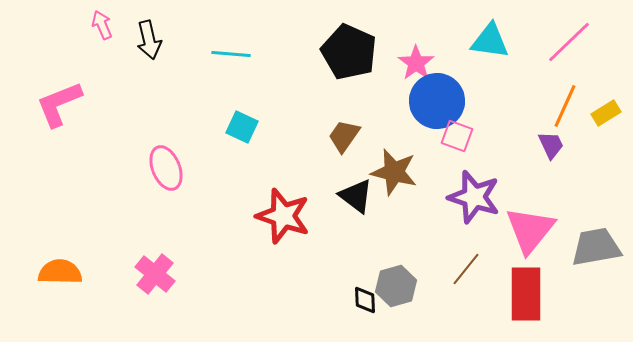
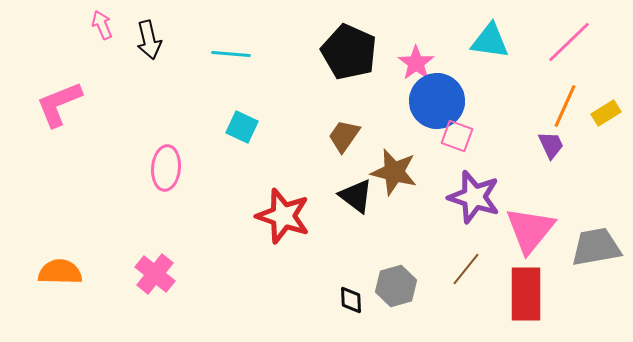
pink ellipse: rotated 27 degrees clockwise
black diamond: moved 14 px left
